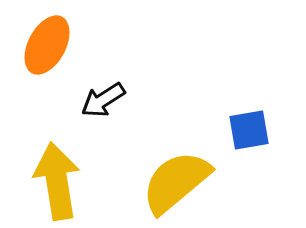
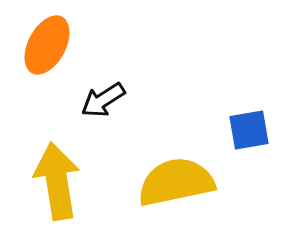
yellow semicircle: rotated 28 degrees clockwise
